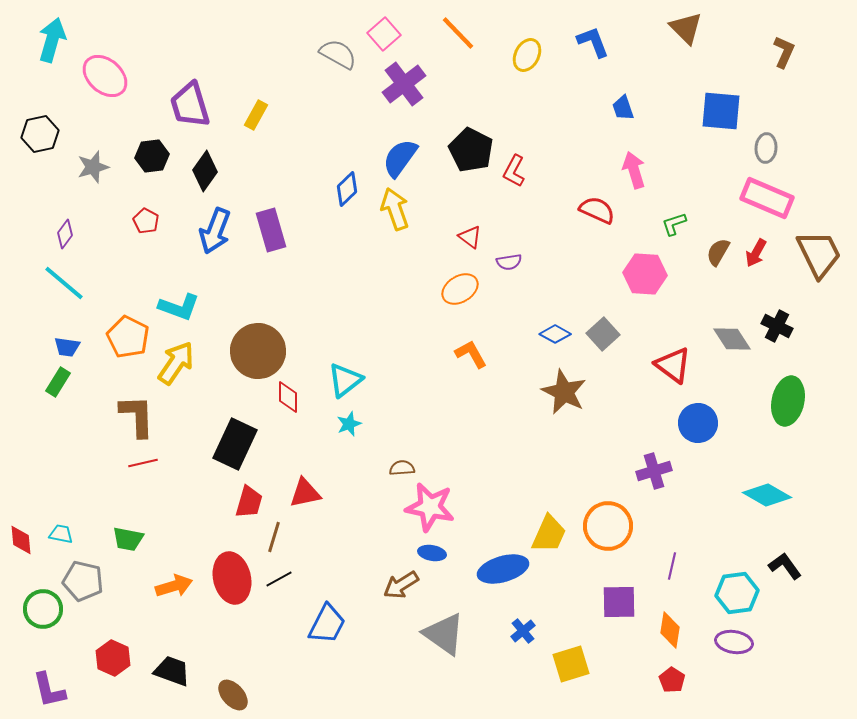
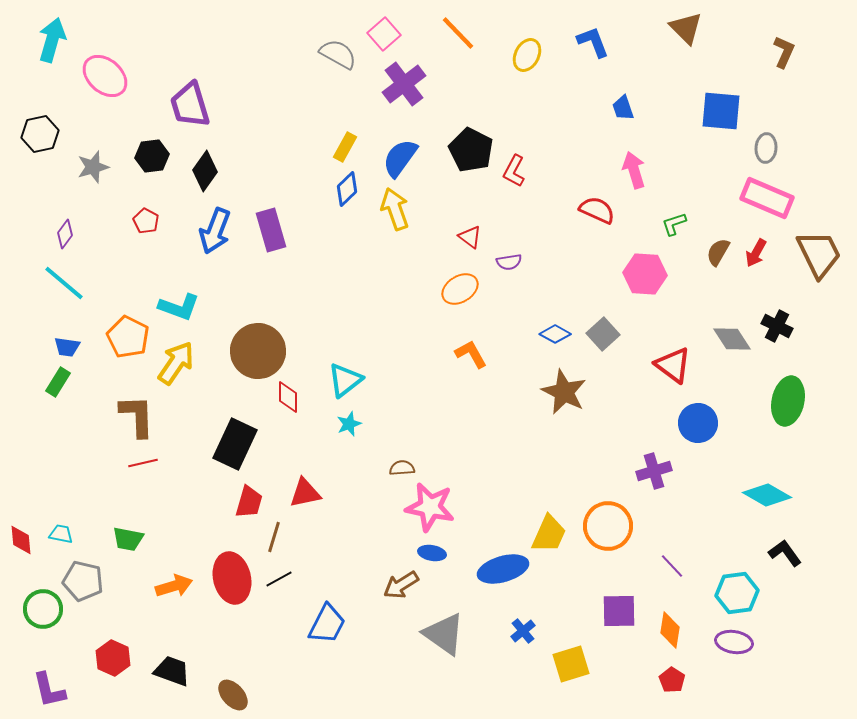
yellow rectangle at (256, 115): moved 89 px right, 32 px down
purple line at (672, 566): rotated 56 degrees counterclockwise
black L-shape at (785, 566): moved 13 px up
purple square at (619, 602): moved 9 px down
